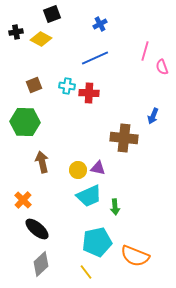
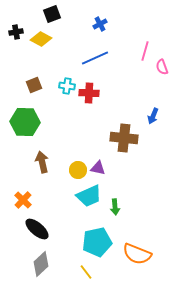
orange semicircle: moved 2 px right, 2 px up
